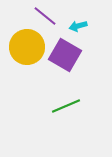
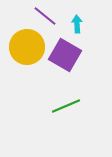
cyan arrow: moved 1 px left, 2 px up; rotated 102 degrees clockwise
